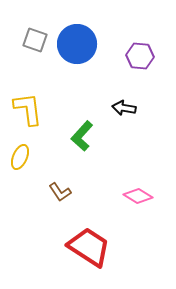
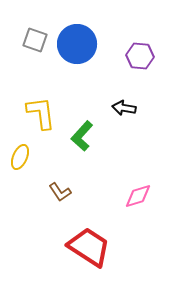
yellow L-shape: moved 13 px right, 4 px down
pink diamond: rotated 48 degrees counterclockwise
